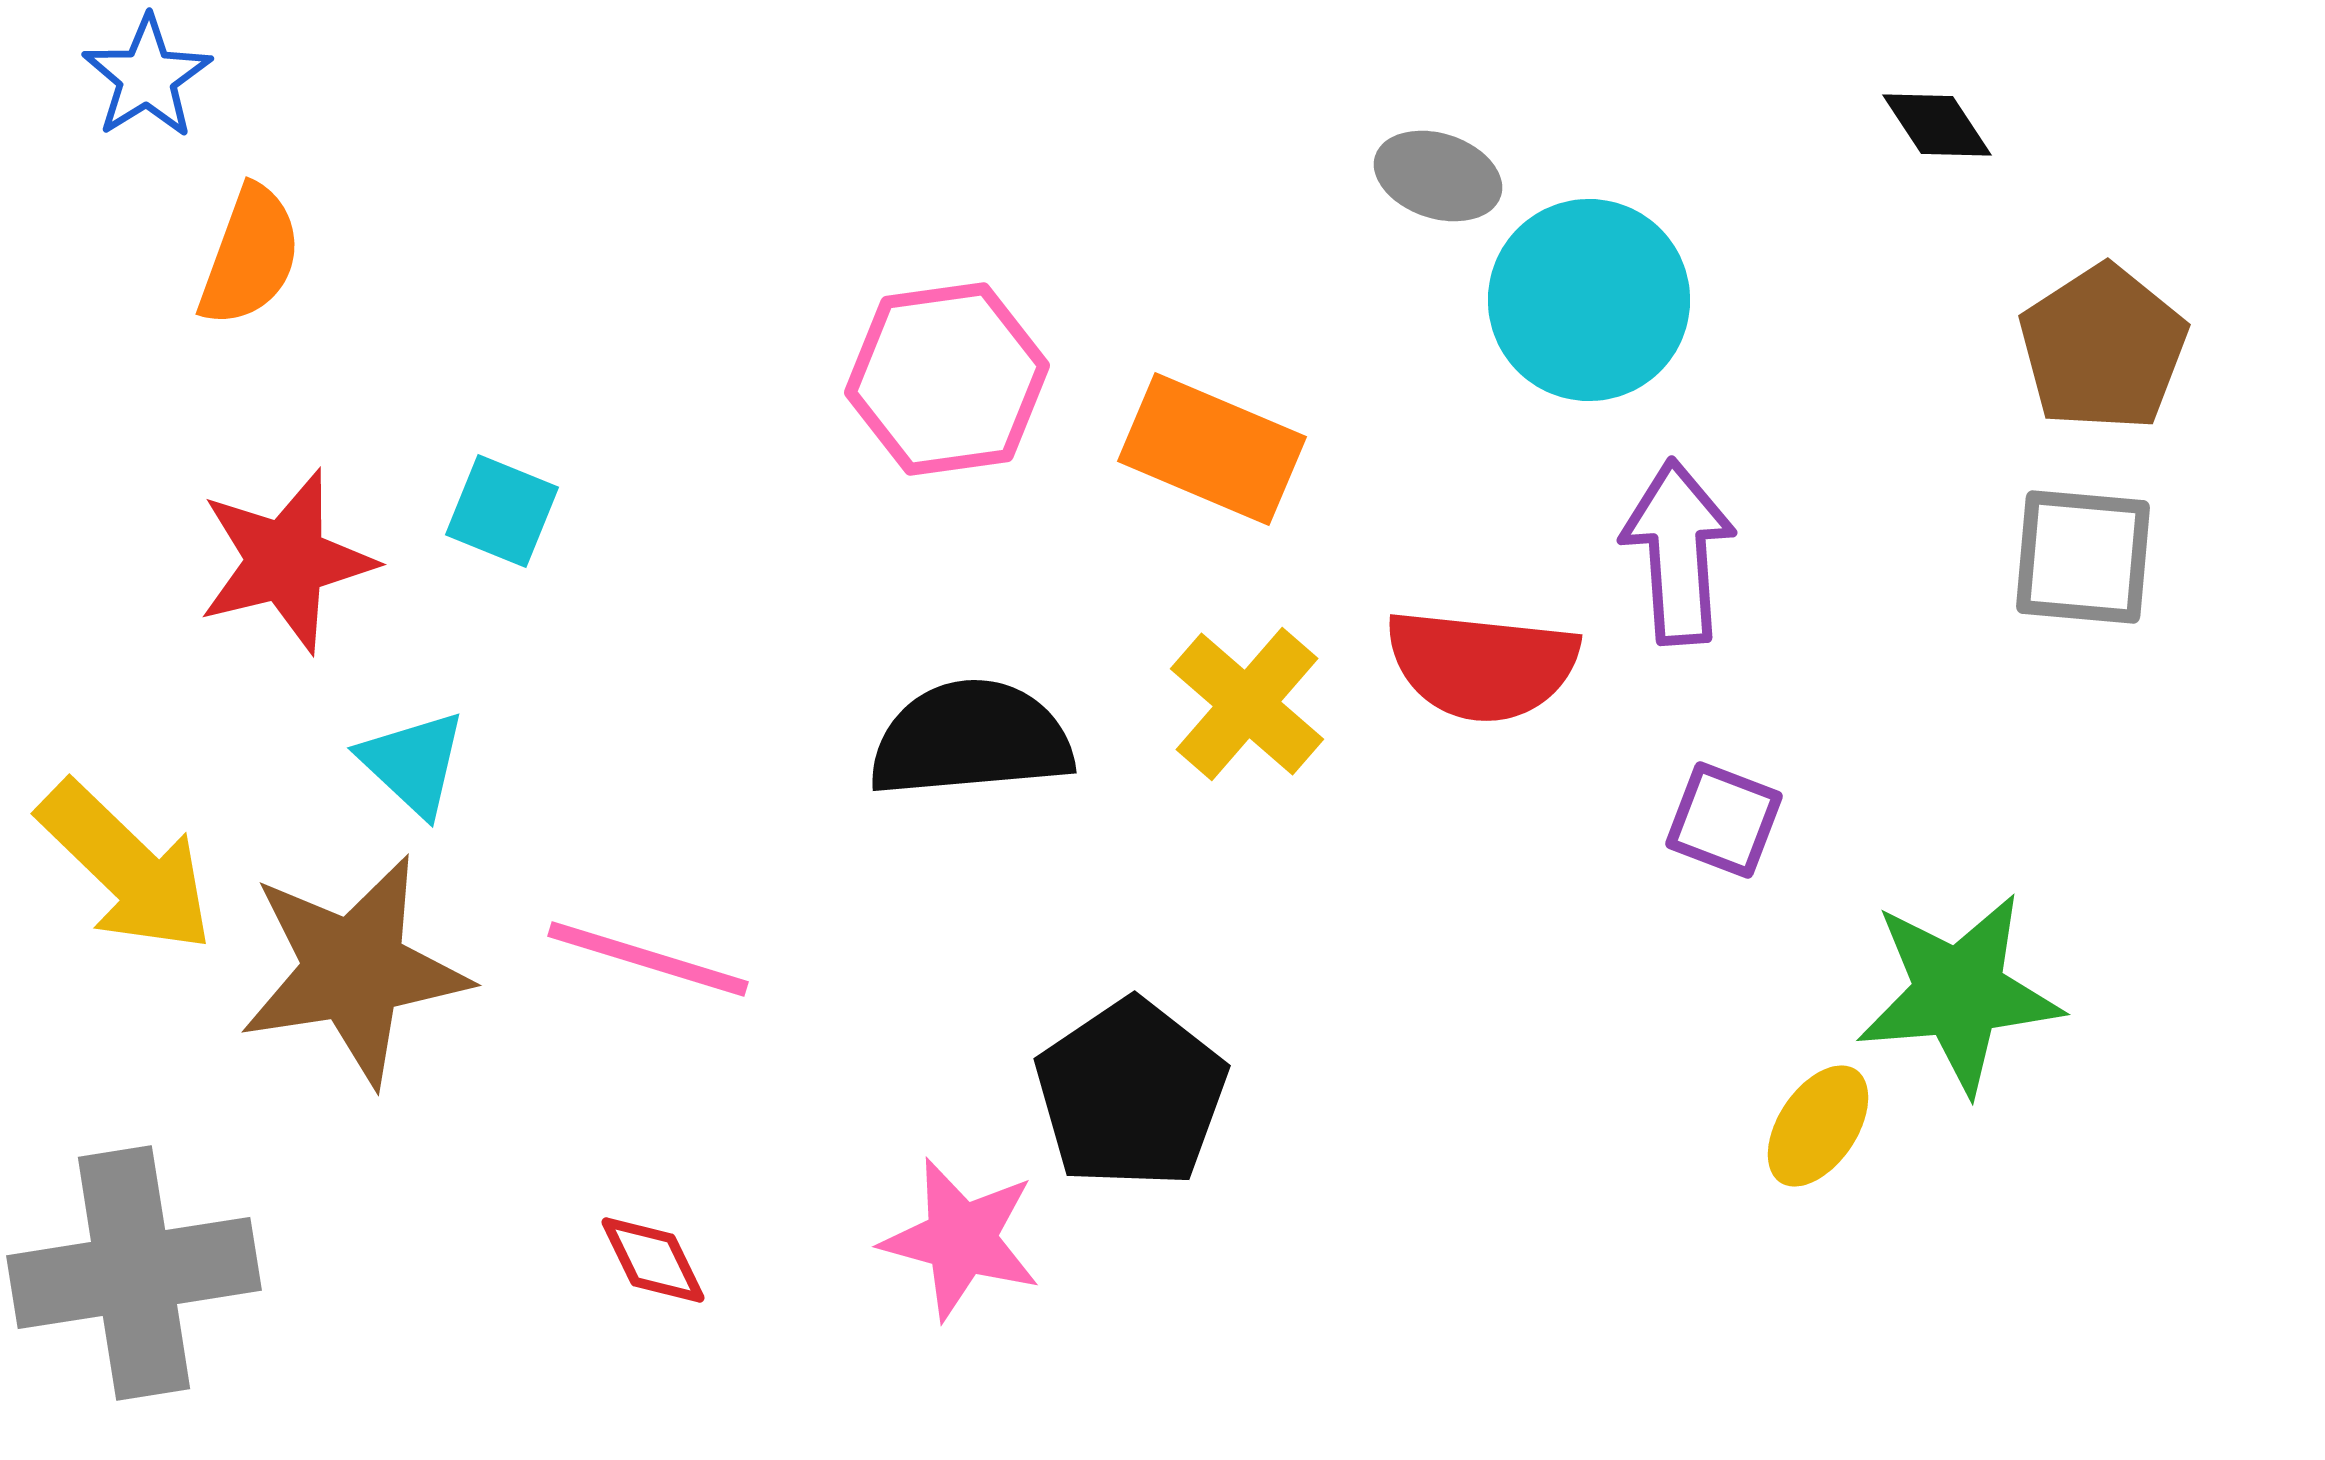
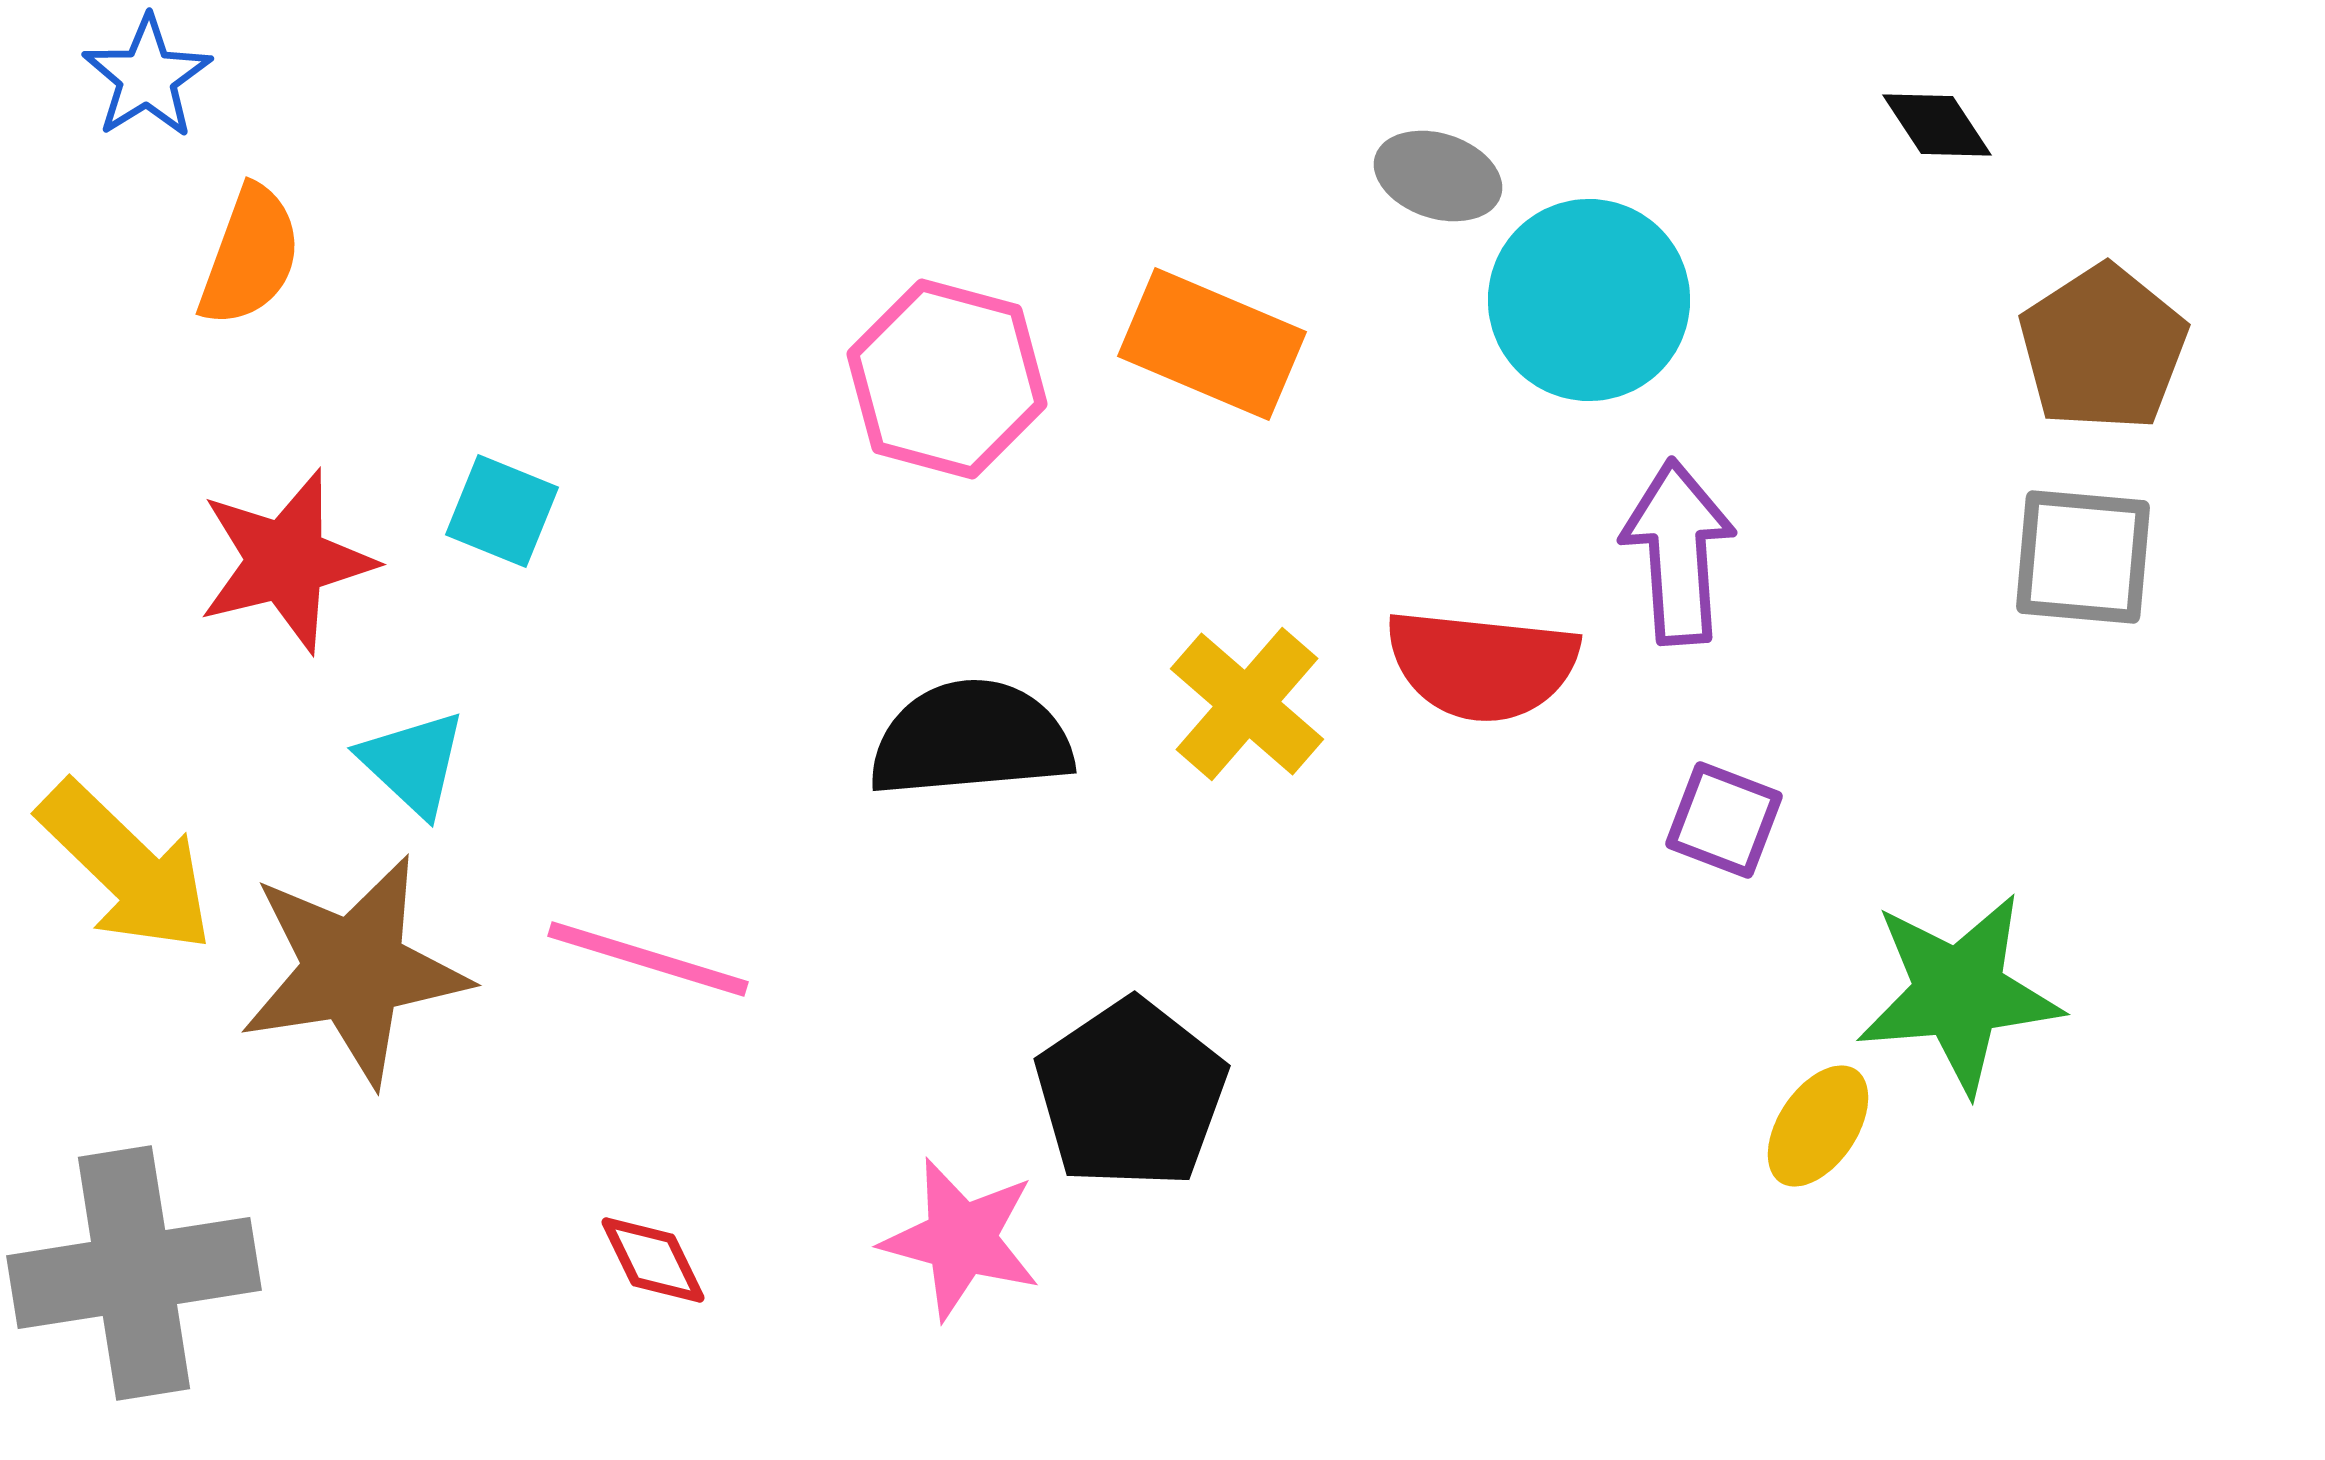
pink hexagon: rotated 23 degrees clockwise
orange rectangle: moved 105 px up
